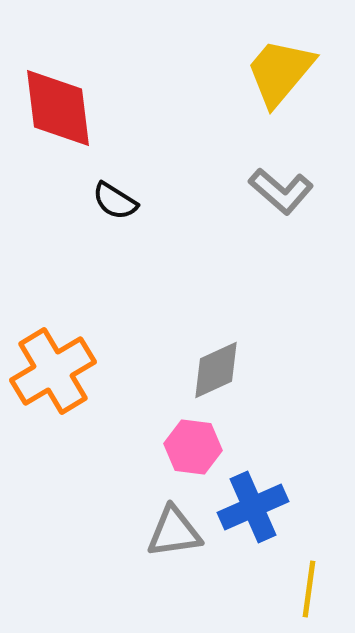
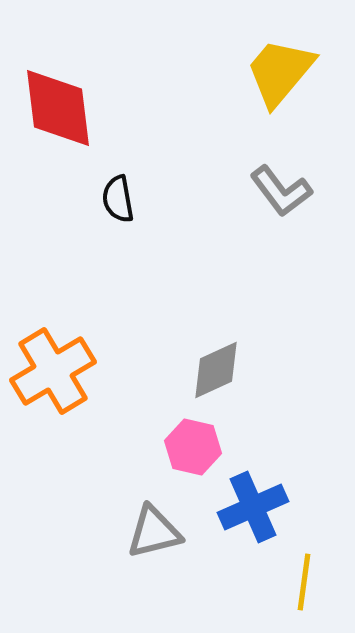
gray L-shape: rotated 12 degrees clockwise
black semicircle: moved 3 px right, 2 px up; rotated 48 degrees clockwise
pink hexagon: rotated 6 degrees clockwise
gray triangle: moved 20 px left; rotated 6 degrees counterclockwise
yellow line: moved 5 px left, 7 px up
